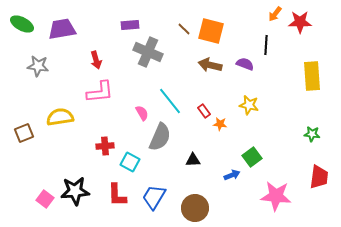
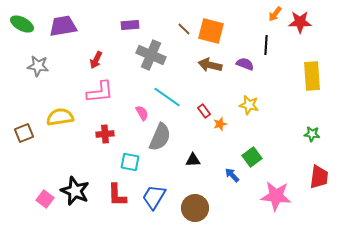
purple trapezoid: moved 1 px right, 3 px up
gray cross: moved 3 px right, 3 px down
red arrow: rotated 42 degrees clockwise
cyan line: moved 3 px left, 4 px up; rotated 16 degrees counterclockwise
orange star: rotated 24 degrees counterclockwise
red cross: moved 12 px up
cyan square: rotated 18 degrees counterclockwise
blue arrow: rotated 112 degrees counterclockwise
black star: rotated 28 degrees clockwise
